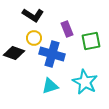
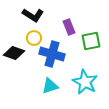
purple rectangle: moved 2 px right, 2 px up
